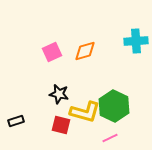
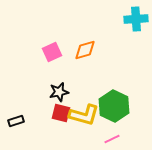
cyan cross: moved 22 px up
orange diamond: moved 1 px up
black star: moved 2 px up; rotated 24 degrees counterclockwise
yellow L-shape: moved 1 px left, 3 px down
red square: moved 12 px up
pink line: moved 2 px right, 1 px down
